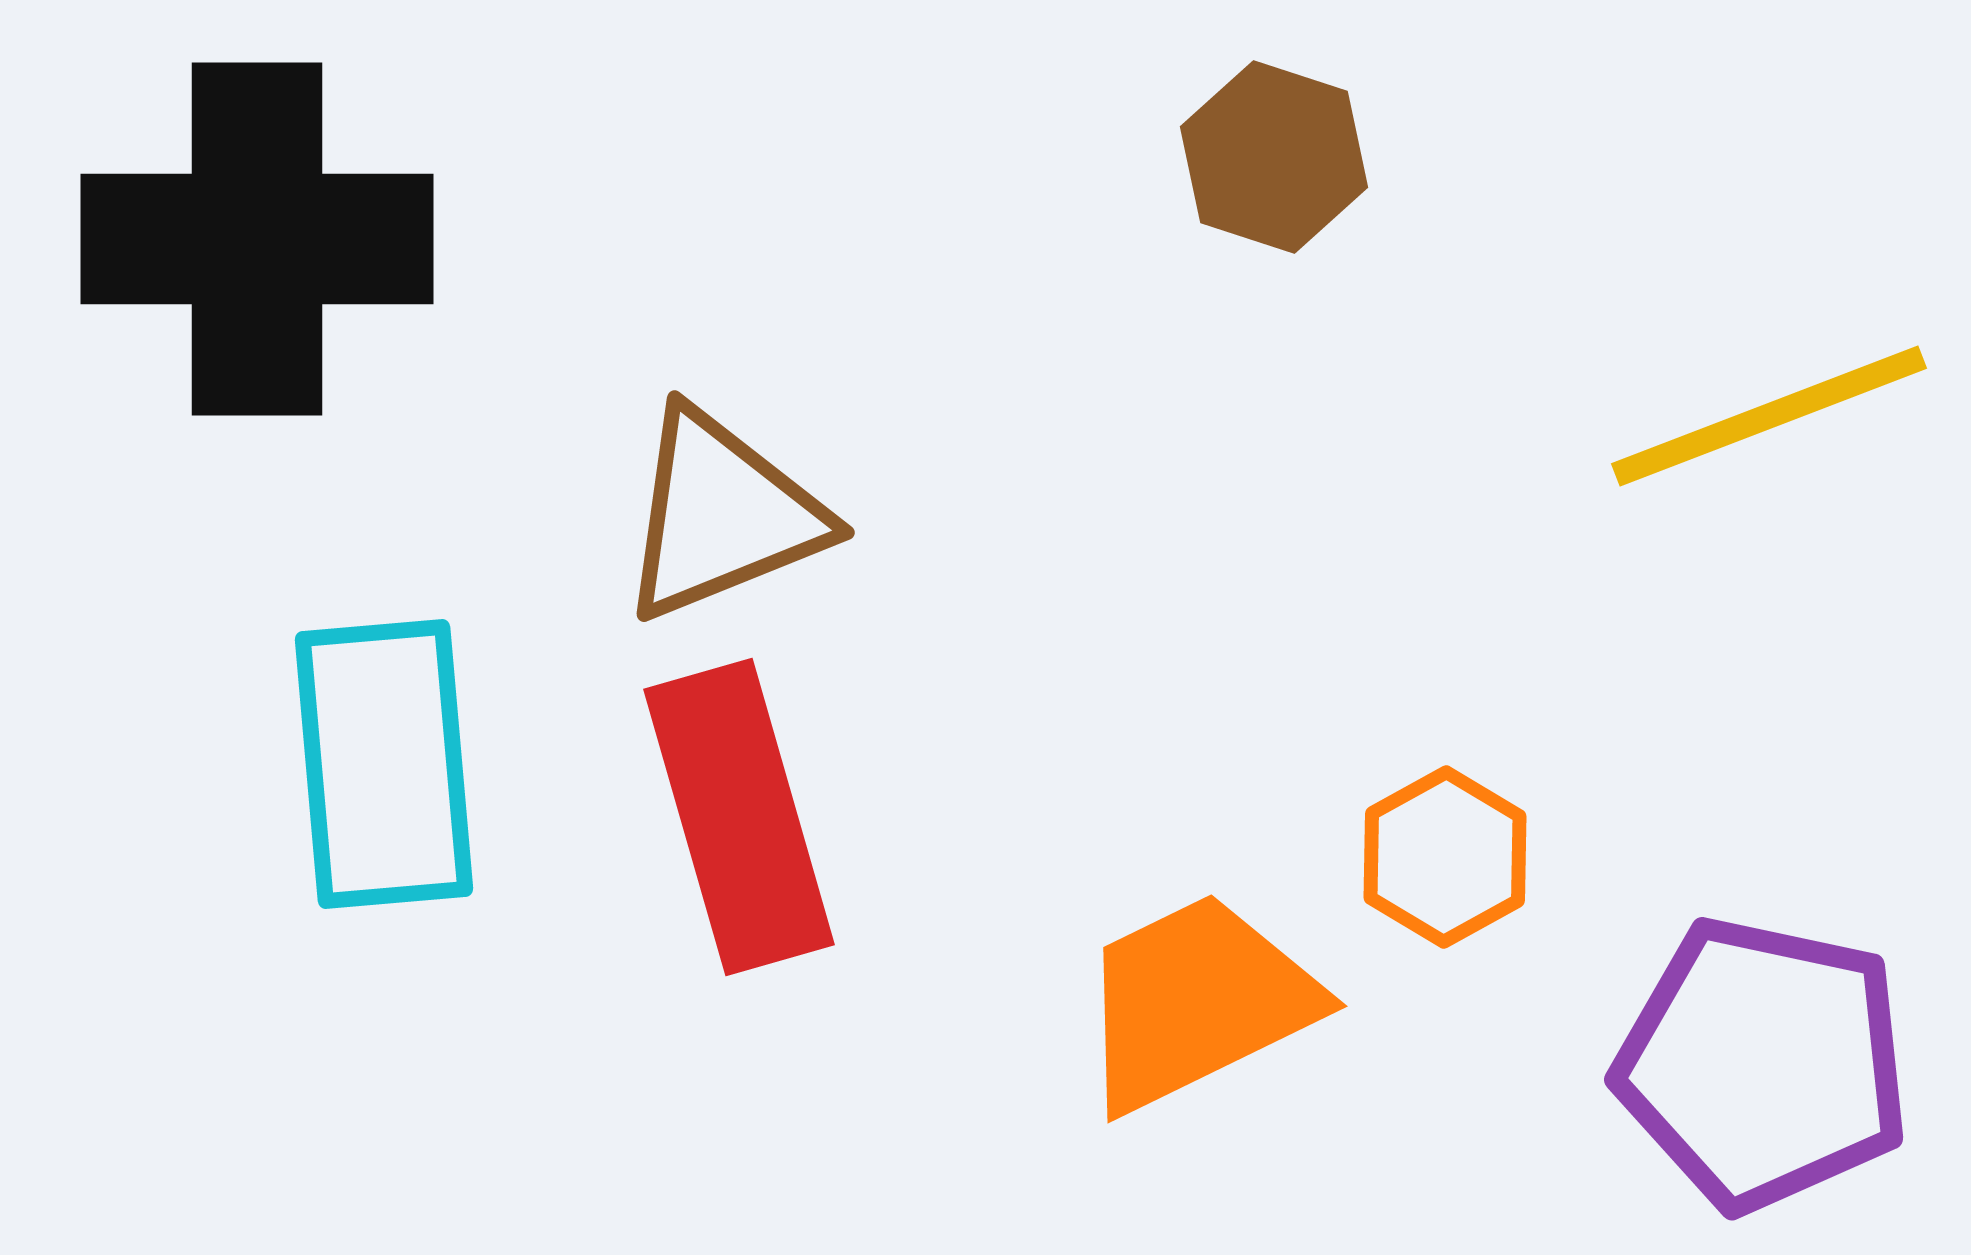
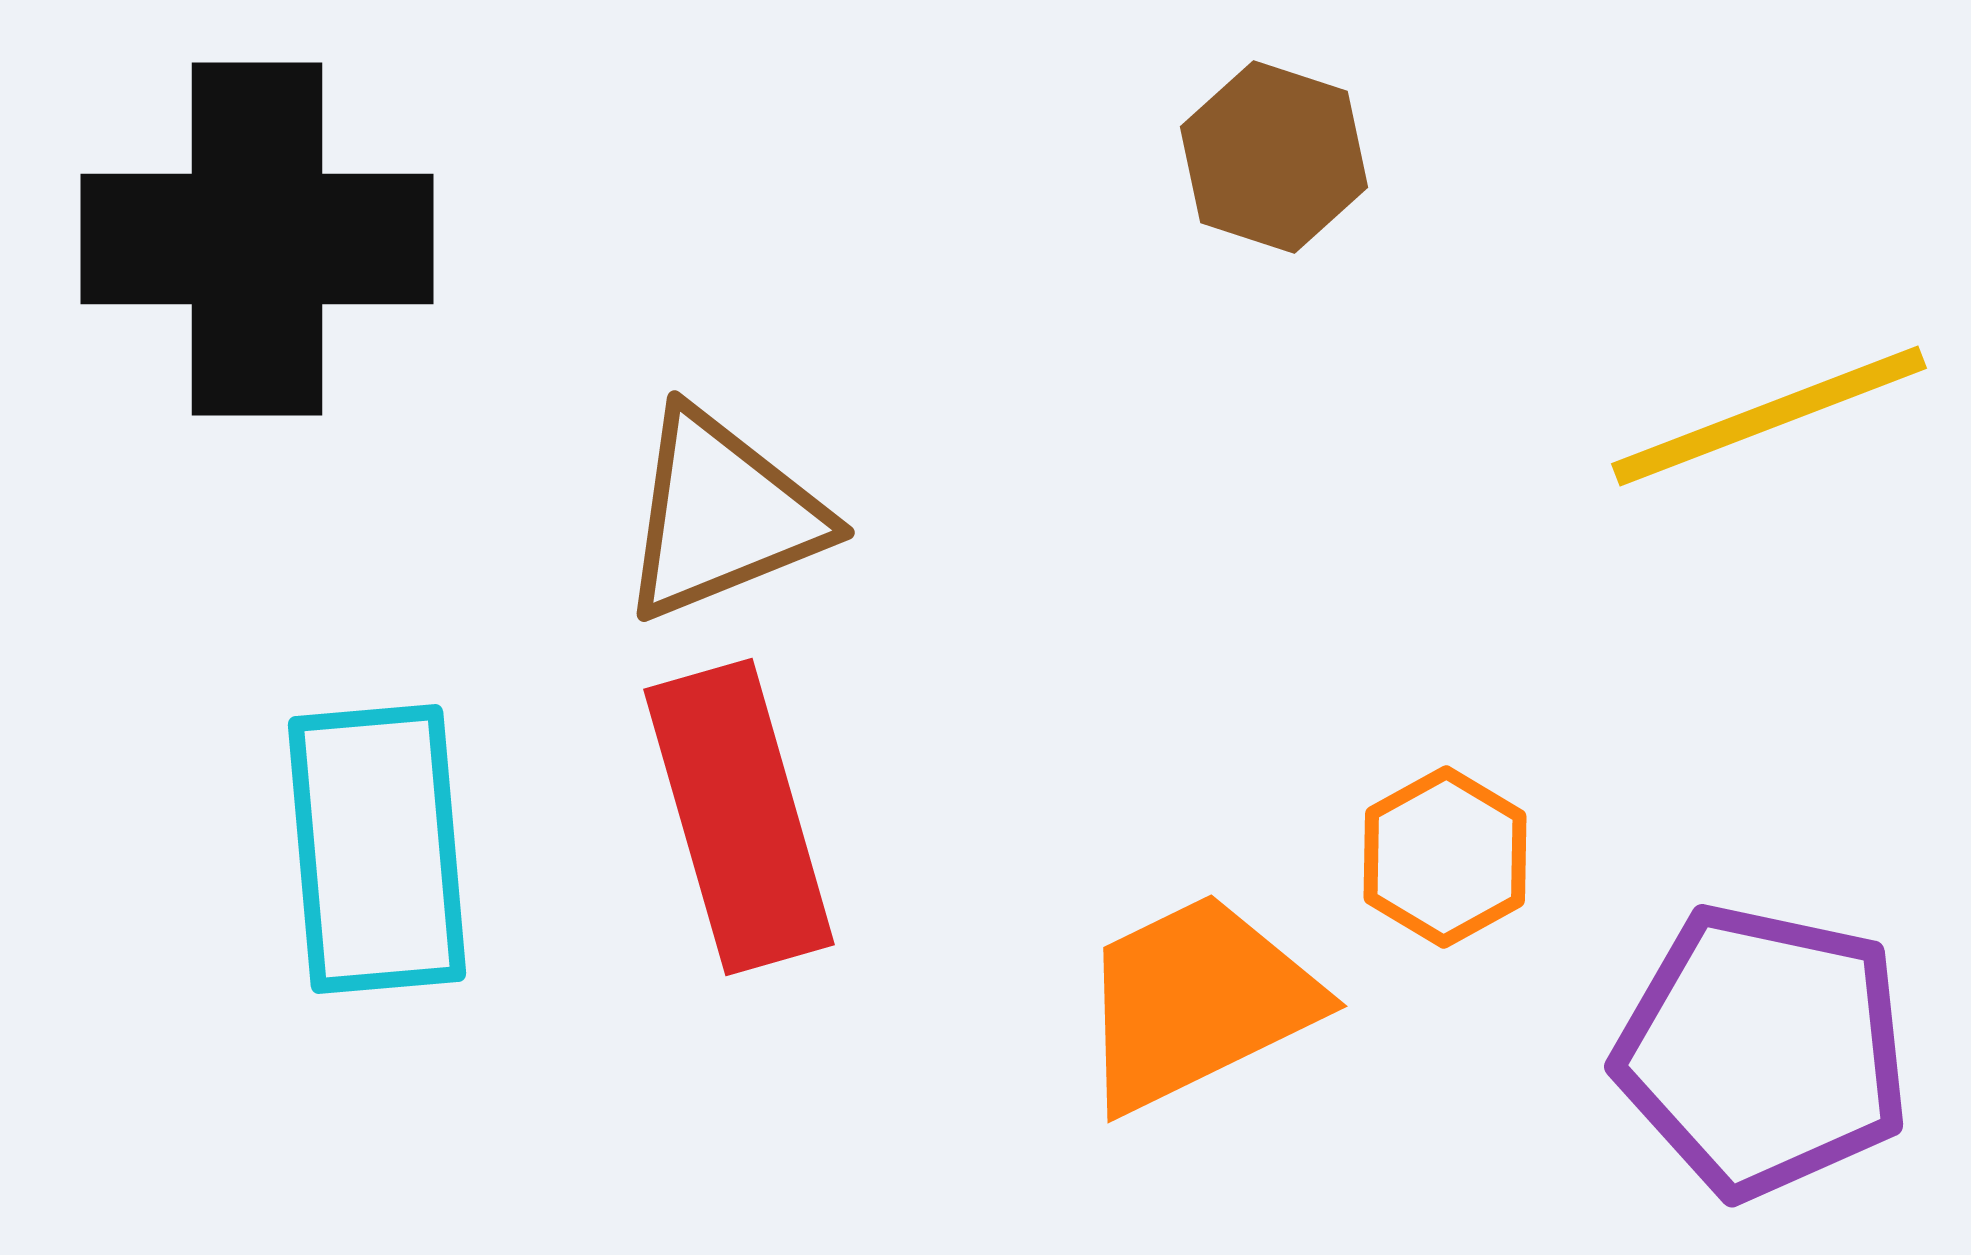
cyan rectangle: moved 7 px left, 85 px down
purple pentagon: moved 13 px up
